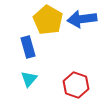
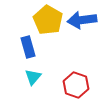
blue arrow: moved 1 px down
cyan triangle: moved 4 px right, 2 px up
